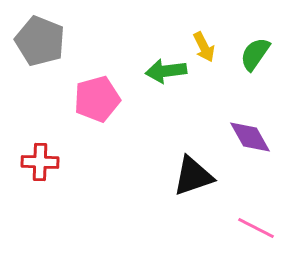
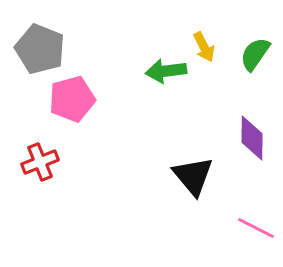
gray pentagon: moved 8 px down
pink pentagon: moved 25 px left
purple diamond: moved 2 px right, 1 px down; rotated 30 degrees clockwise
red cross: rotated 24 degrees counterclockwise
black triangle: rotated 51 degrees counterclockwise
